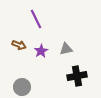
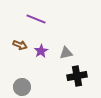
purple line: rotated 42 degrees counterclockwise
brown arrow: moved 1 px right
gray triangle: moved 4 px down
